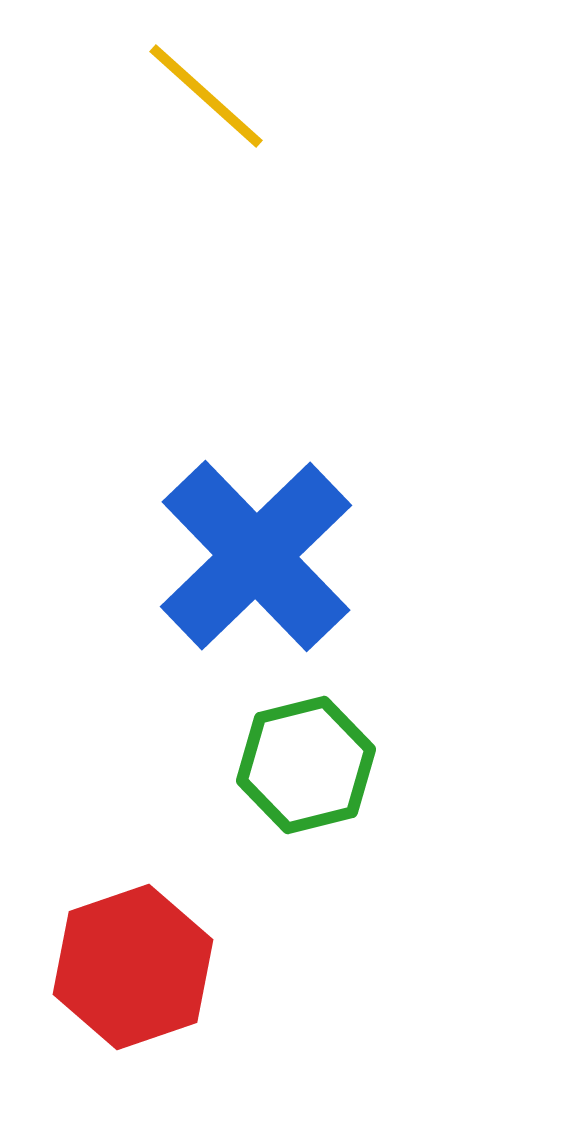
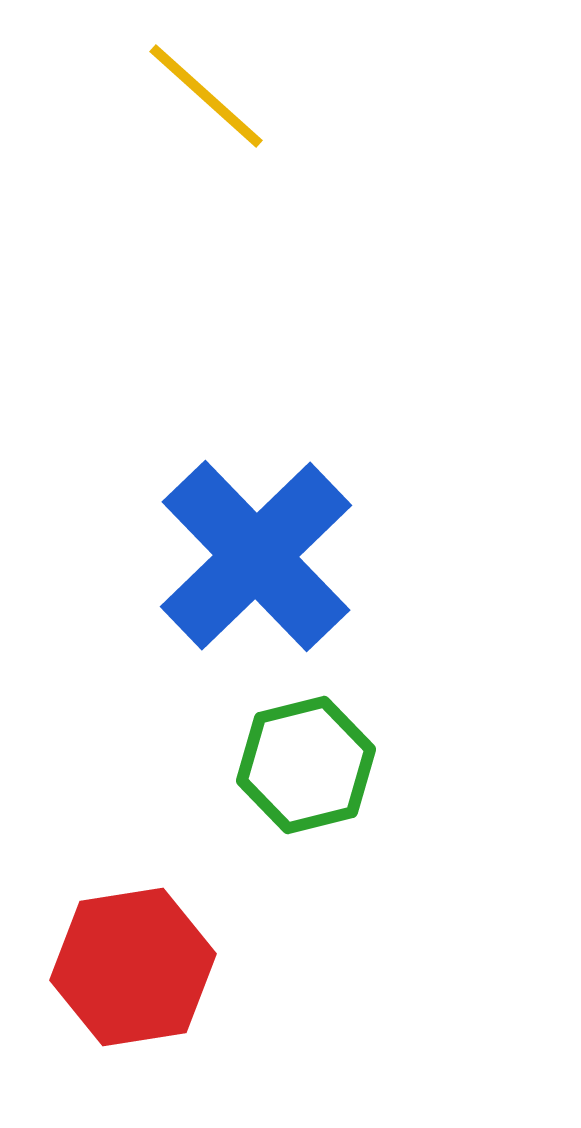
red hexagon: rotated 10 degrees clockwise
